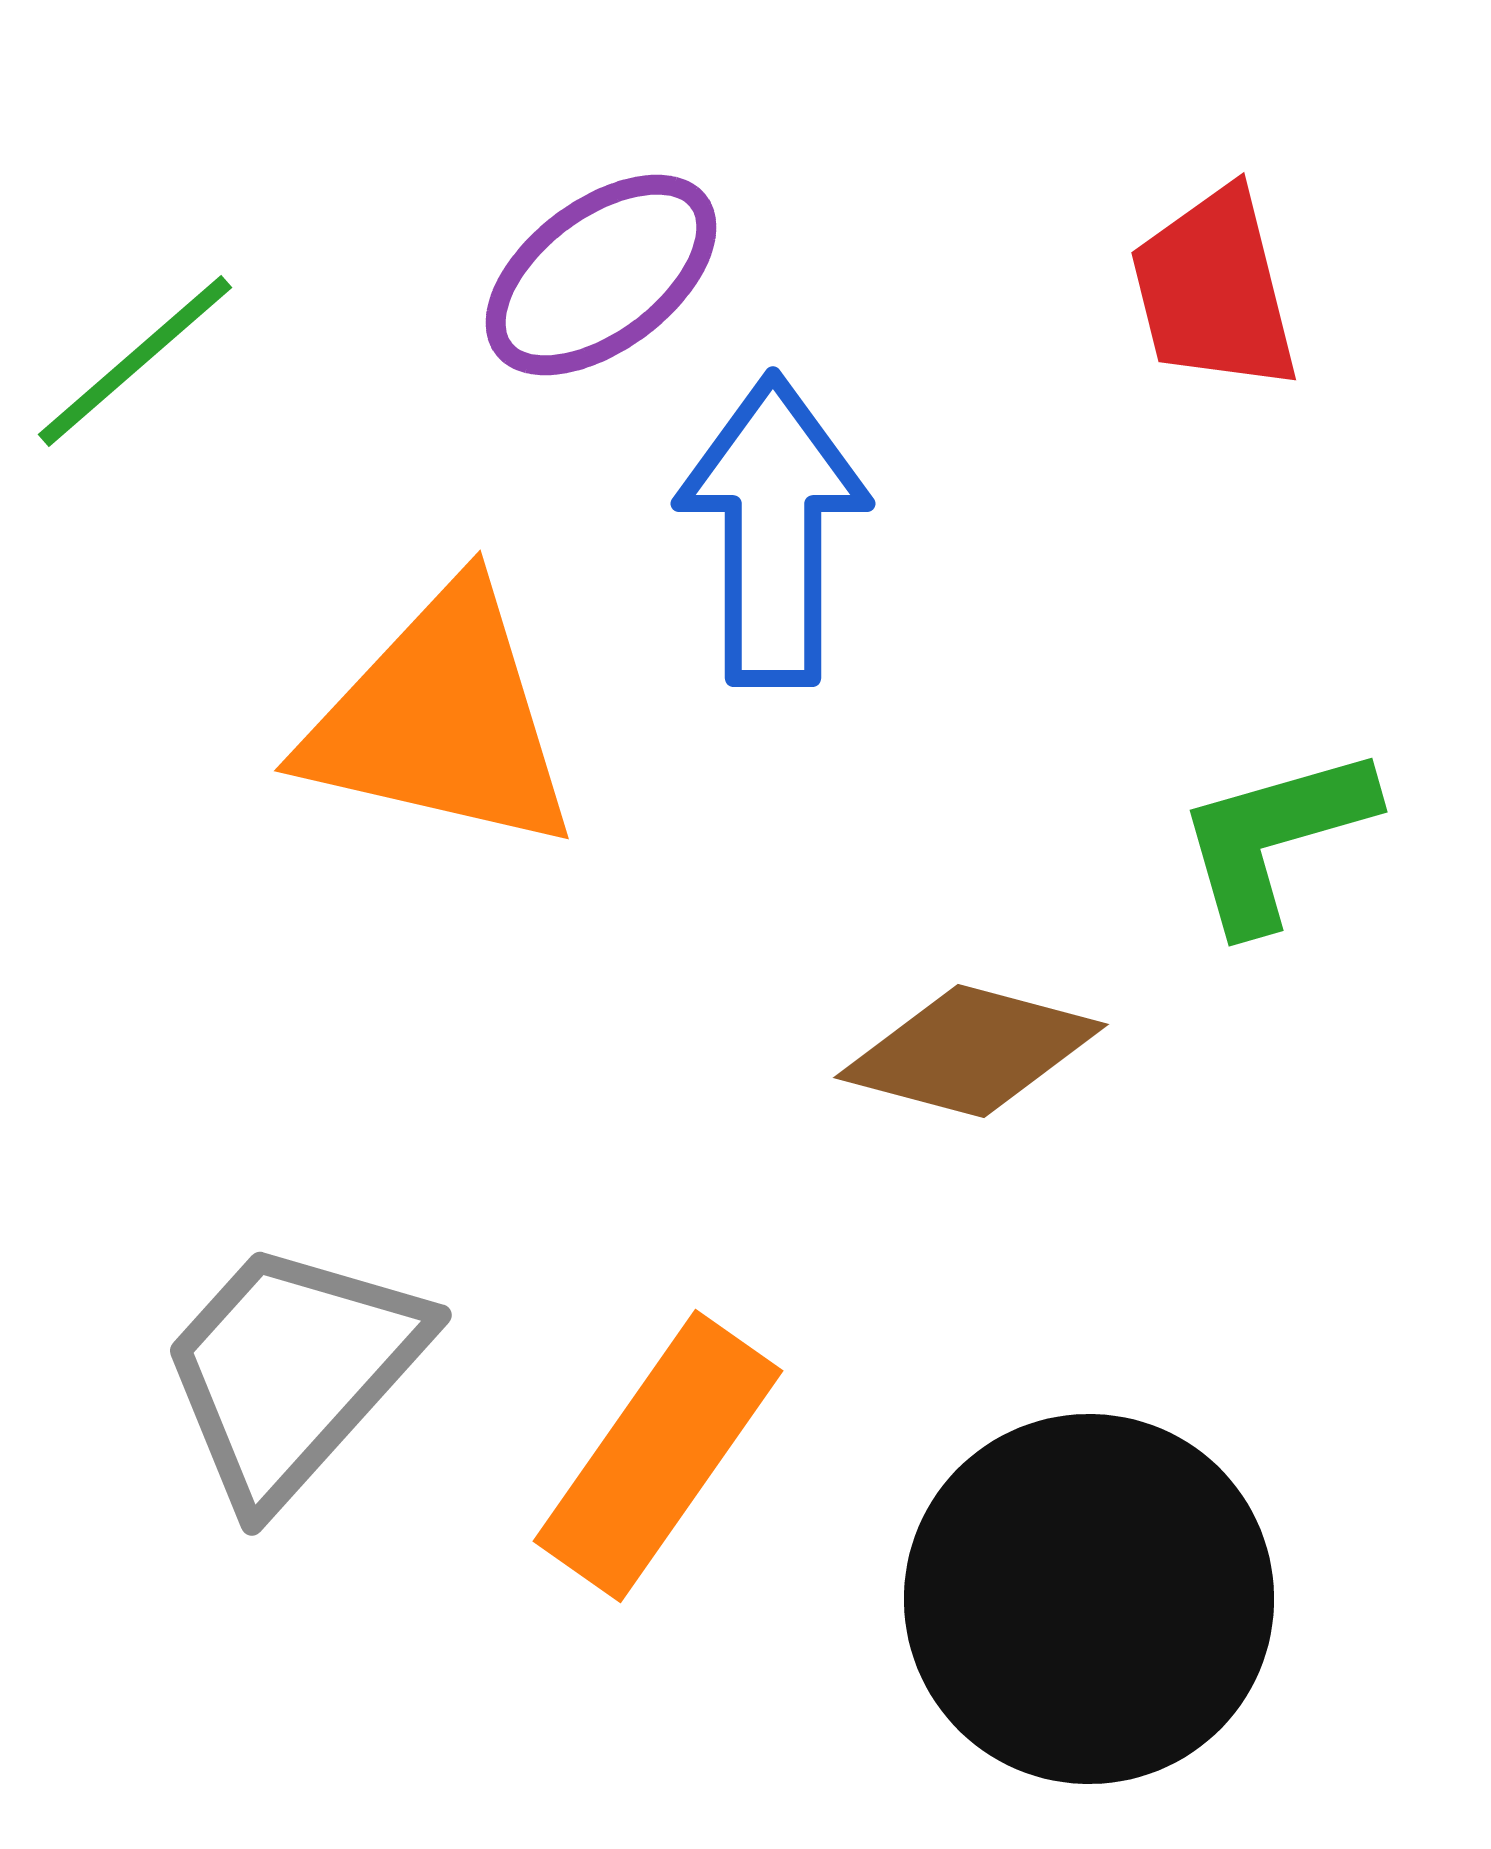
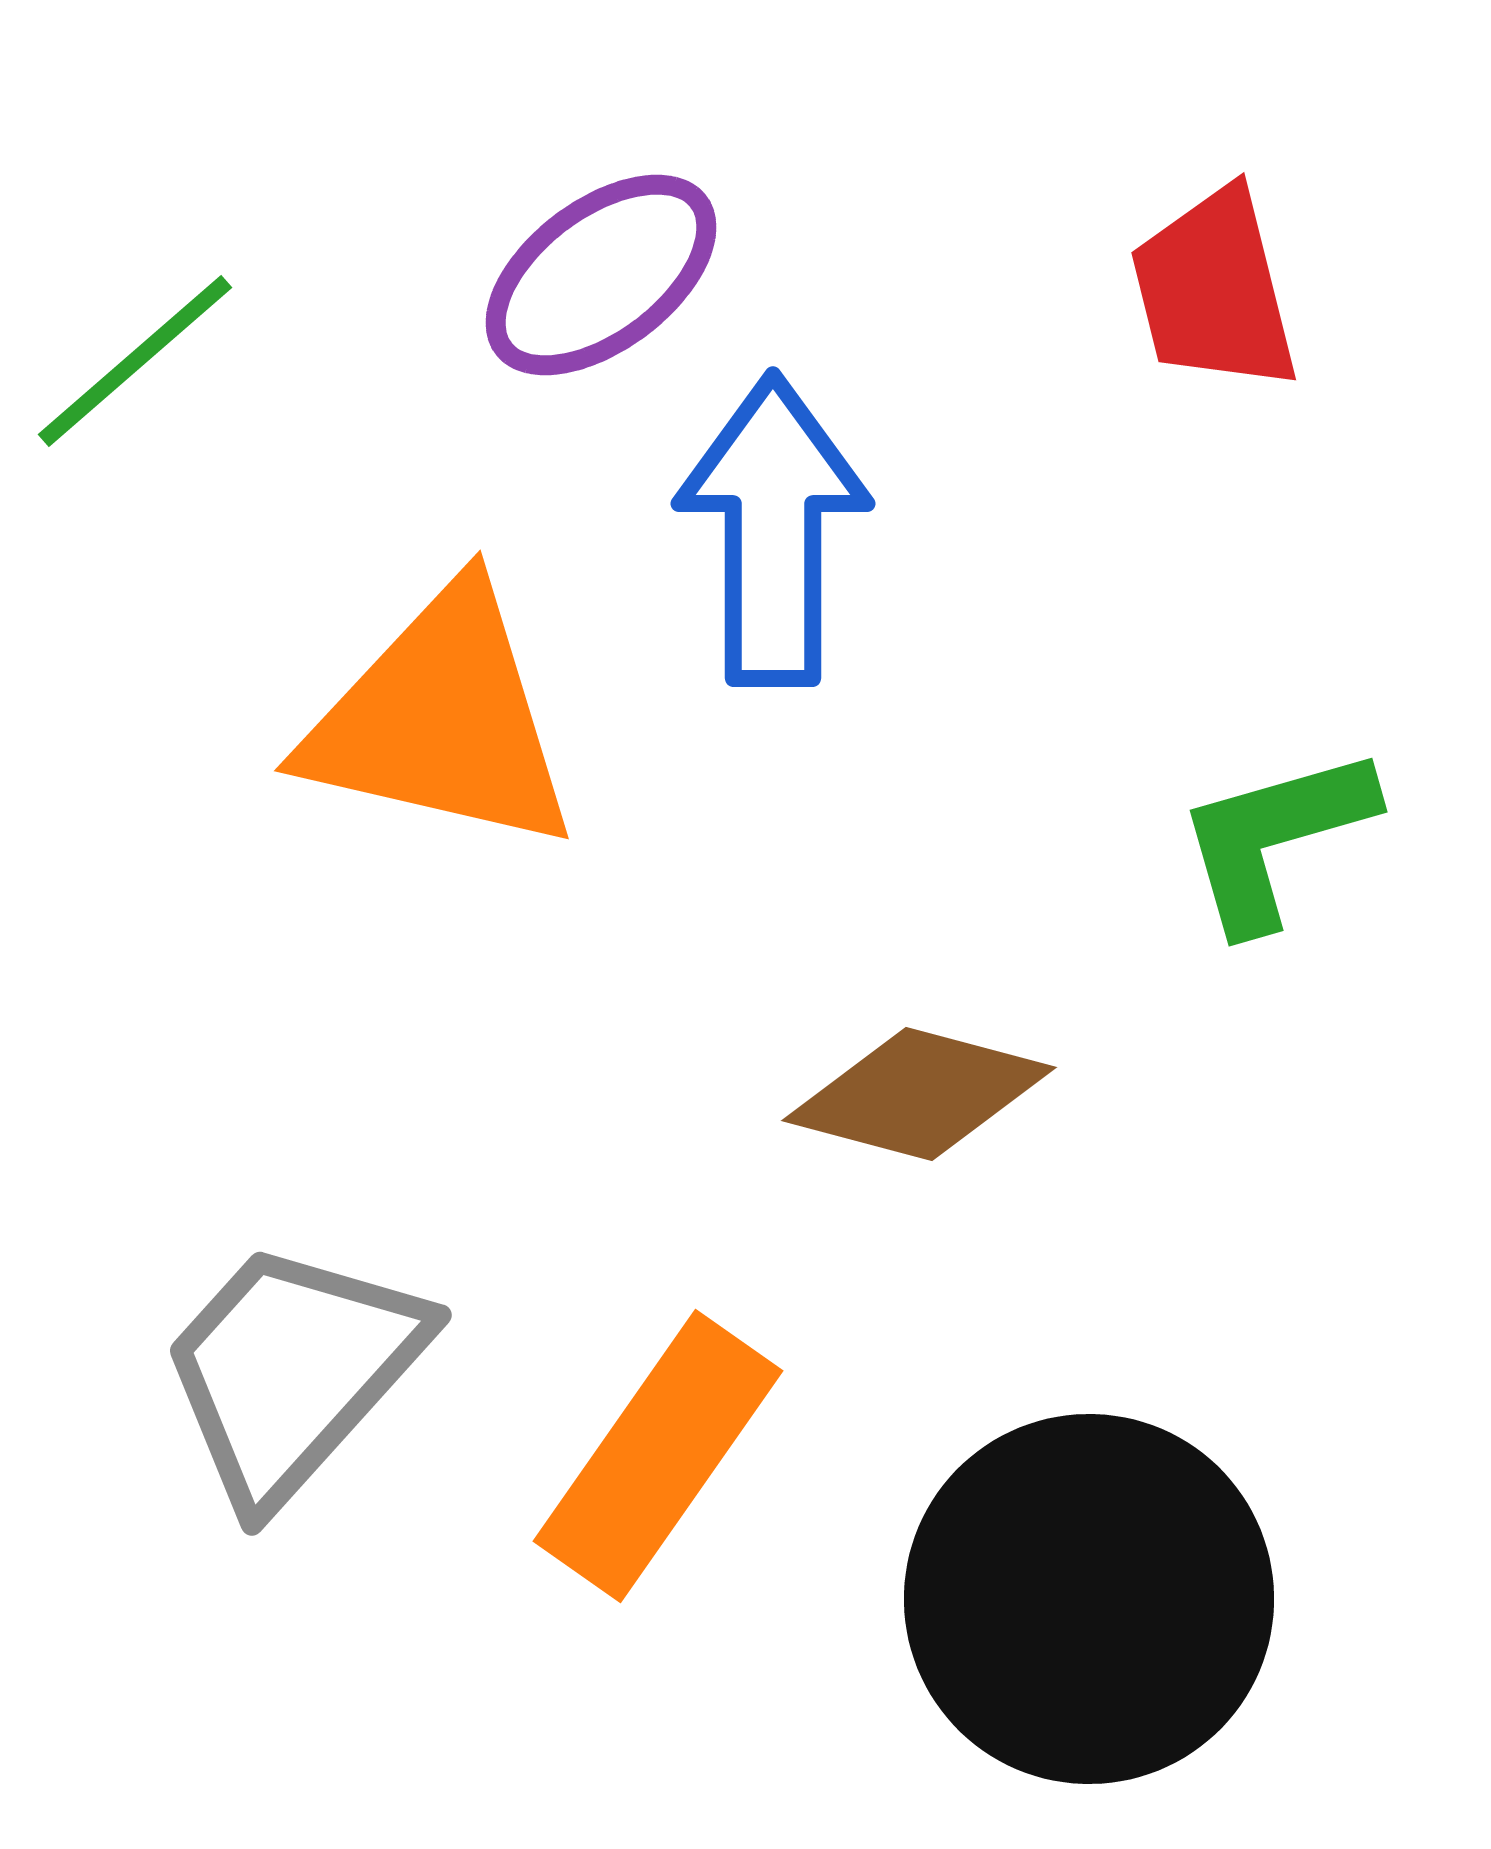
brown diamond: moved 52 px left, 43 px down
